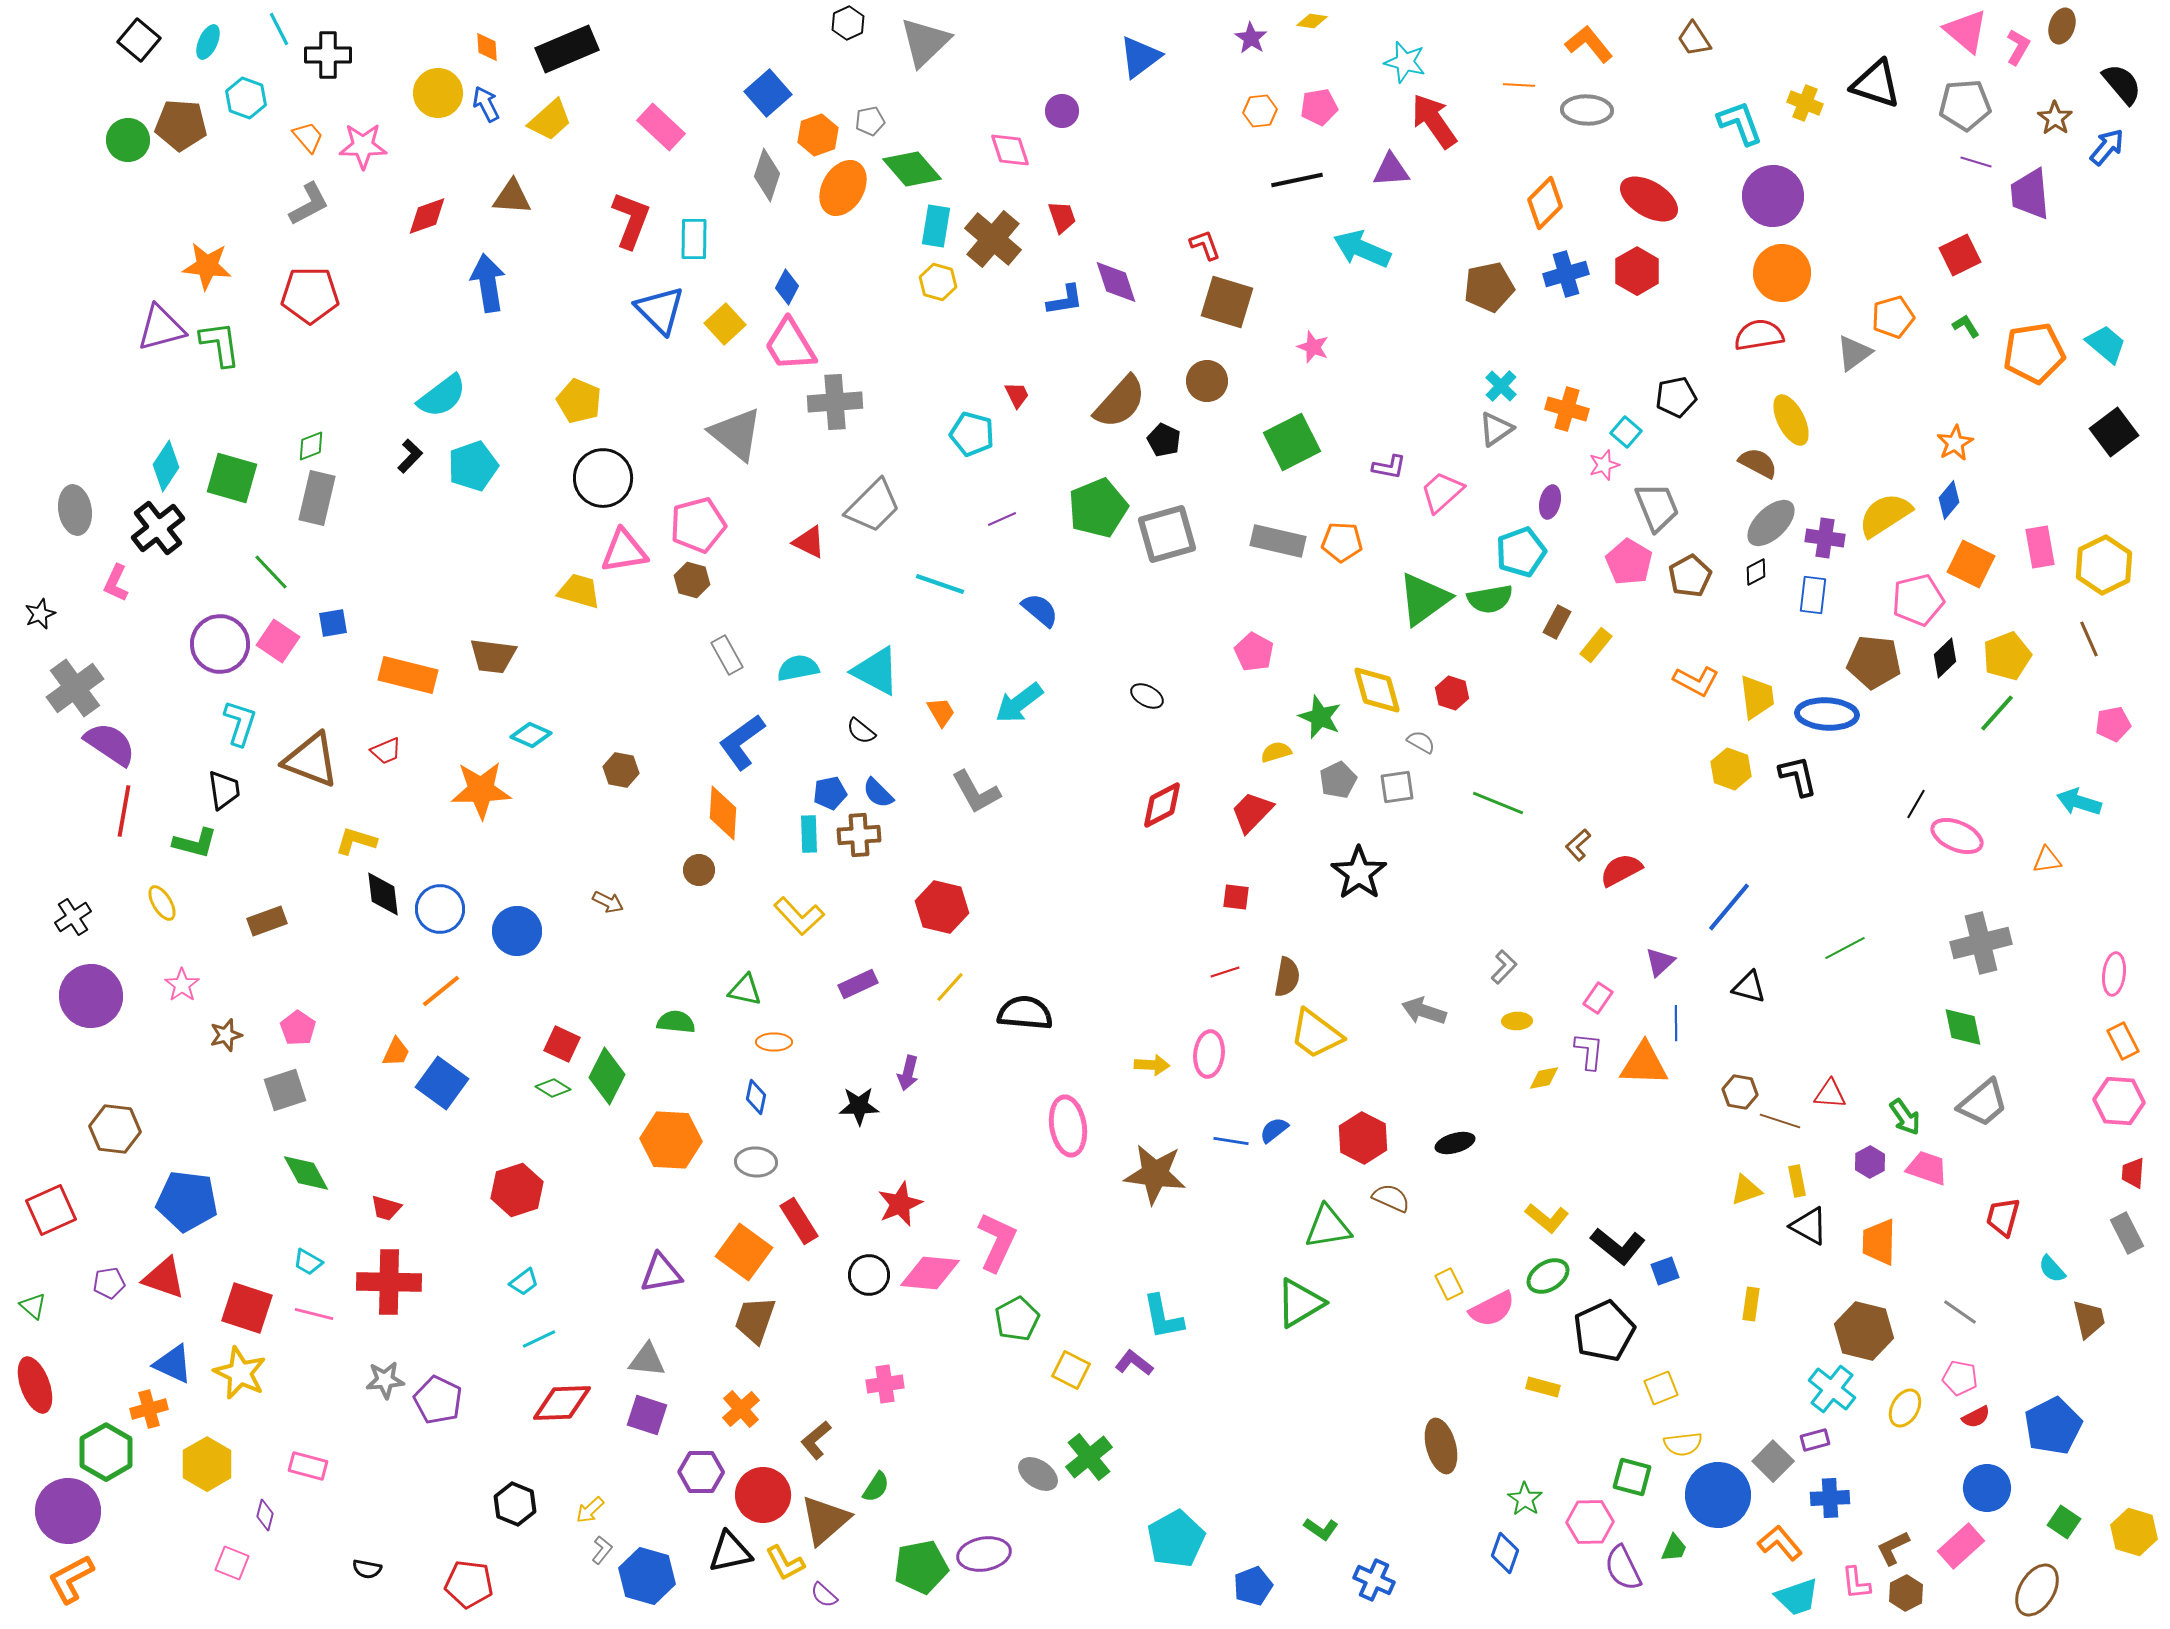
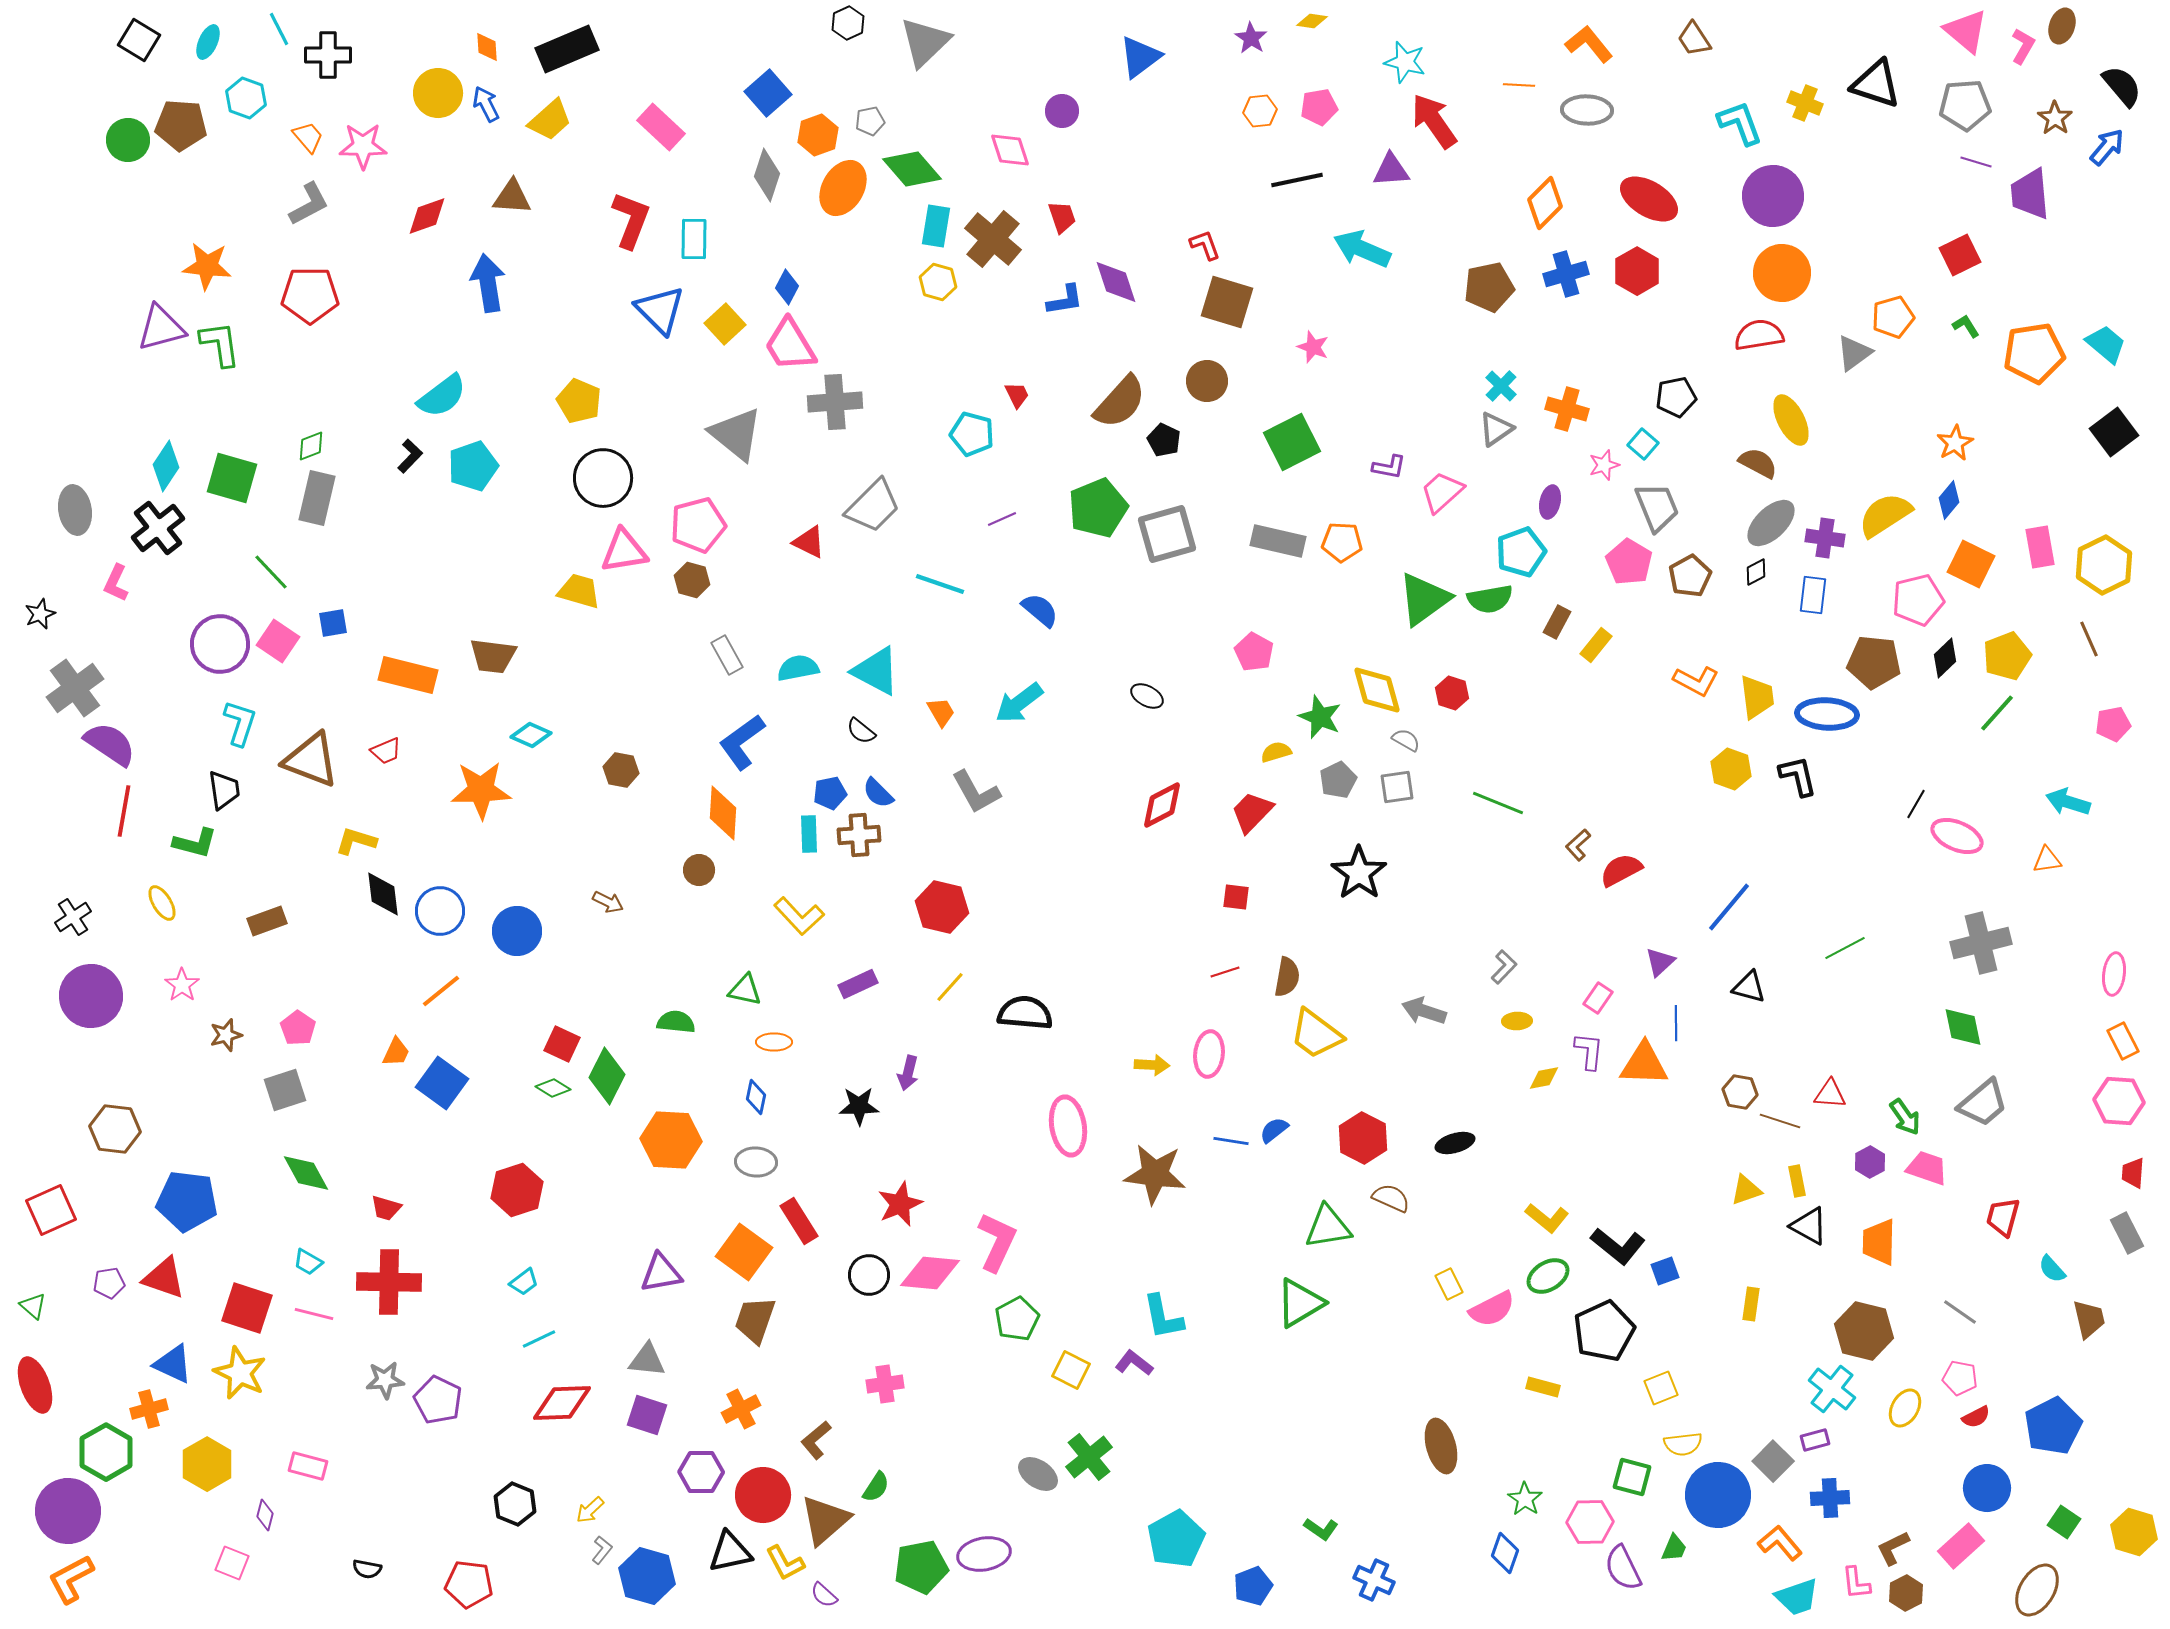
black square at (139, 40): rotated 9 degrees counterclockwise
pink L-shape at (2018, 47): moved 5 px right, 1 px up
black semicircle at (2122, 84): moved 2 px down
cyan square at (1626, 432): moved 17 px right, 12 px down
gray semicircle at (1421, 742): moved 15 px left, 2 px up
cyan arrow at (2079, 802): moved 11 px left
blue circle at (440, 909): moved 2 px down
orange cross at (741, 1409): rotated 15 degrees clockwise
